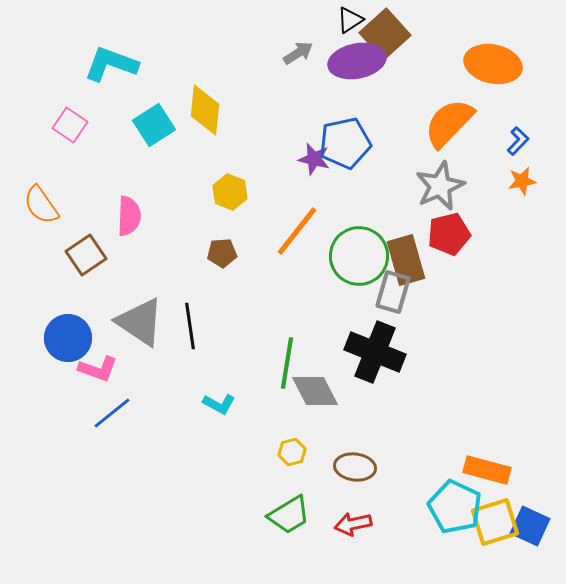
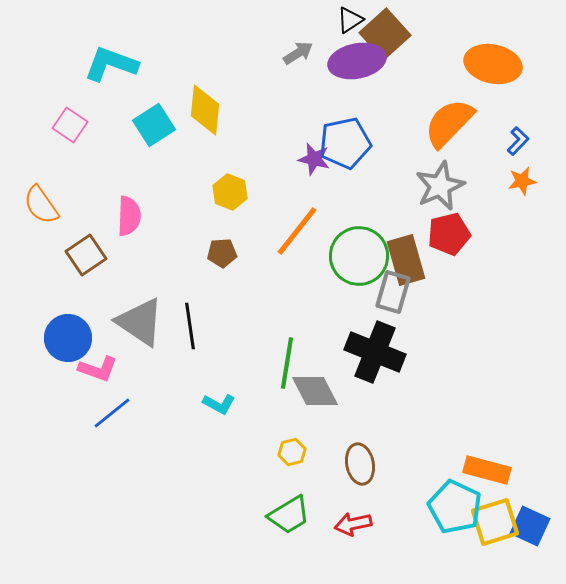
brown ellipse at (355, 467): moved 5 px right, 3 px up; rotated 72 degrees clockwise
